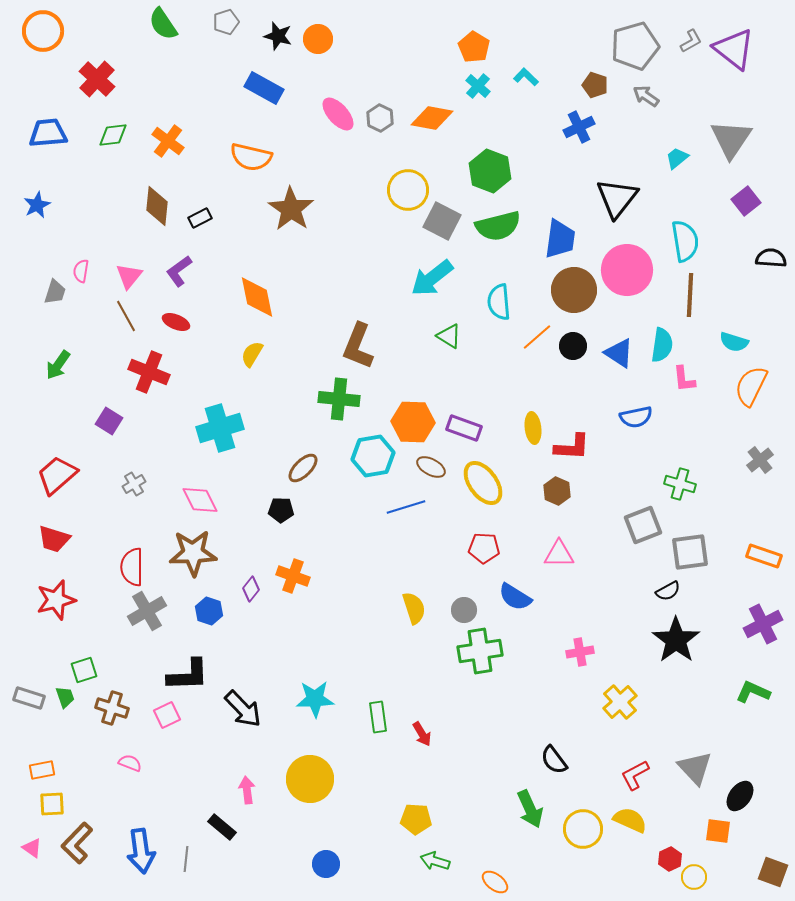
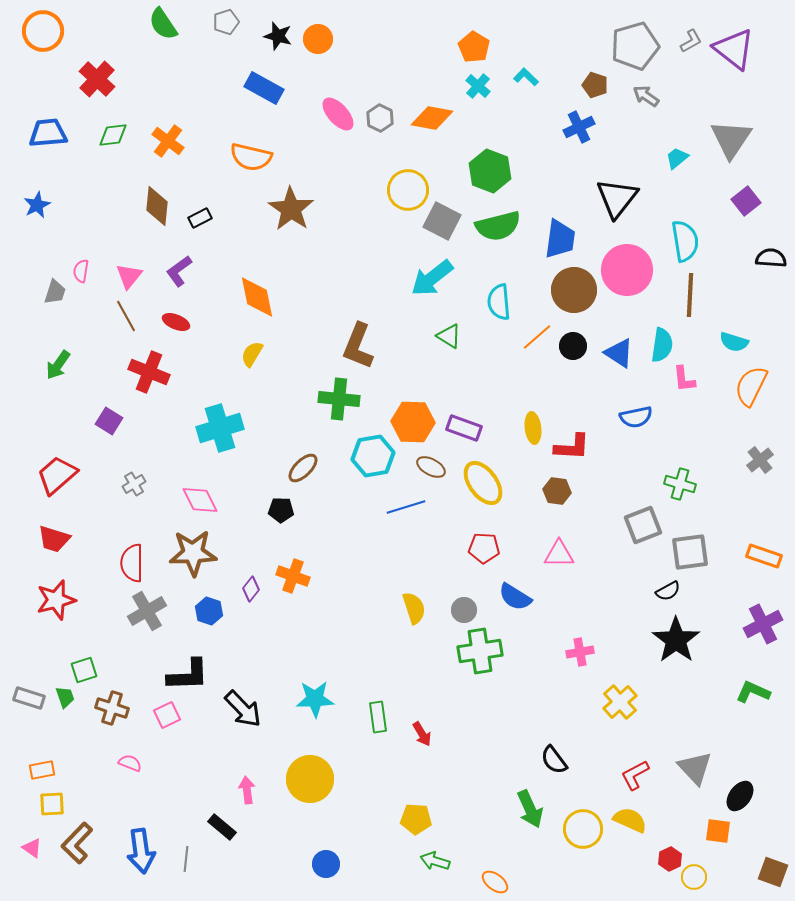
brown hexagon at (557, 491): rotated 16 degrees counterclockwise
red semicircle at (132, 567): moved 4 px up
